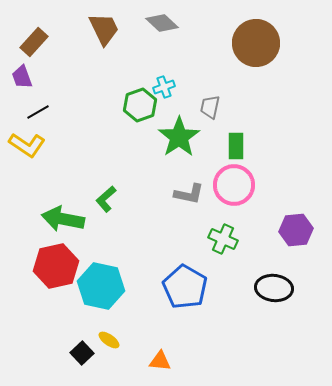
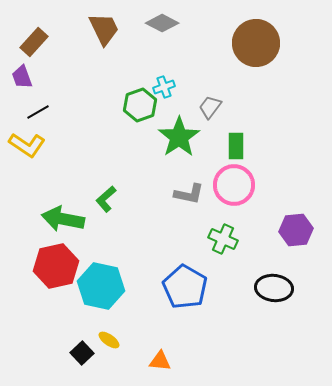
gray diamond: rotated 16 degrees counterclockwise
gray trapezoid: rotated 25 degrees clockwise
